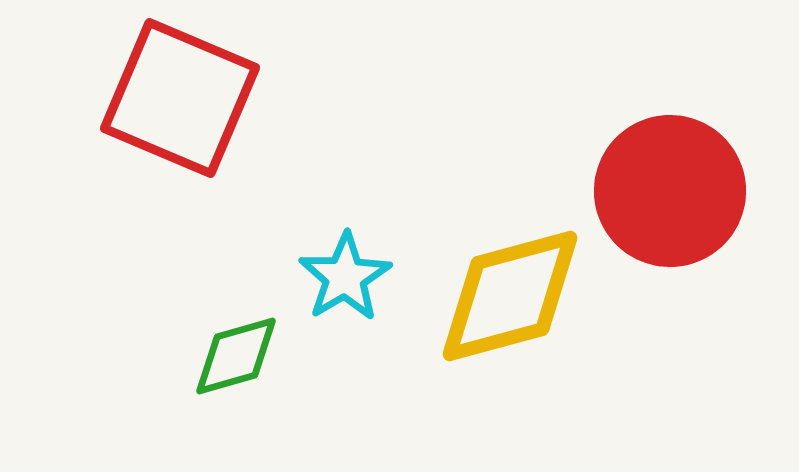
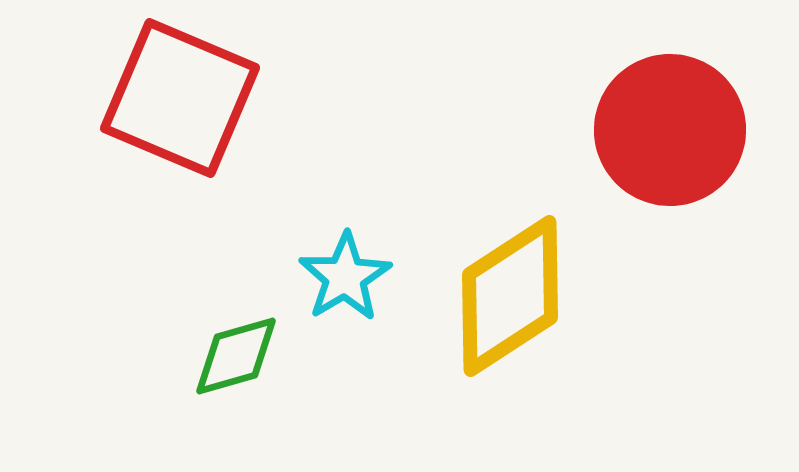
red circle: moved 61 px up
yellow diamond: rotated 18 degrees counterclockwise
